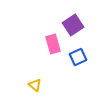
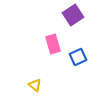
purple square: moved 10 px up
